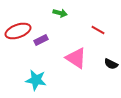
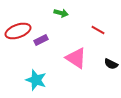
green arrow: moved 1 px right
cyan star: rotated 10 degrees clockwise
